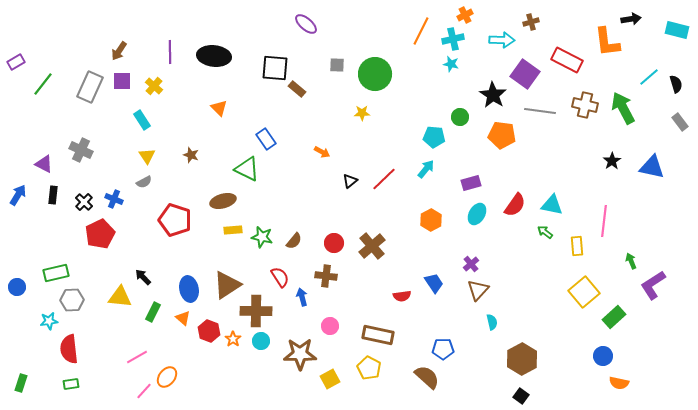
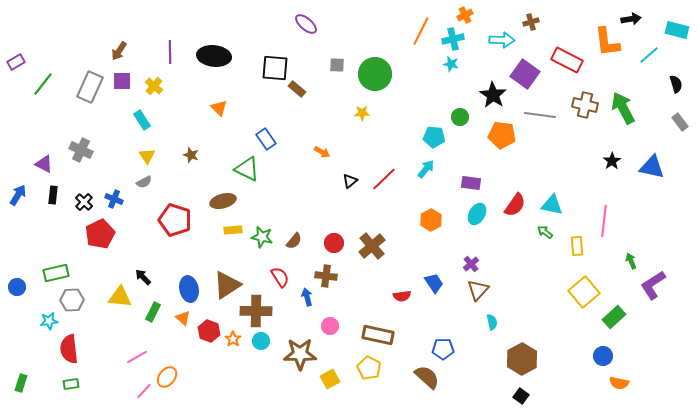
cyan line at (649, 77): moved 22 px up
gray line at (540, 111): moved 4 px down
purple rectangle at (471, 183): rotated 24 degrees clockwise
blue arrow at (302, 297): moved 5 px right
